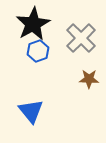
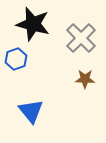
black star: rotated 28 degrees counterclockwise
blue hexagon: moved 22 px left, 8 px down
brown star: moved 4 px left
